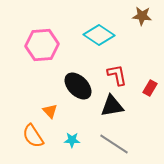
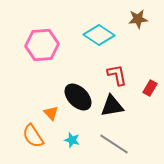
brown star: moved 4 px left, 3 px down; rotated 12 degrees counterclockwise
black ellipse: moved 11 px down
orange triangle: moved 1 px right, 2 px down
cyan star: rotated 14 degrees clockwise
